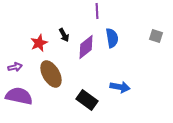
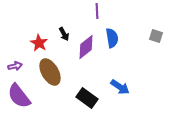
black arrow: moved 1 px up
red star: rotated 18 degrees counterclockwise
purple arrow: moved 1 px up
brown ellipse: moved 1 px left, 2 px up
blue arrow: rotated 24 degrees clockwise
purple semicircle: rotated 140 degrees counterclockwise
black rectangle: moved 2 px up
